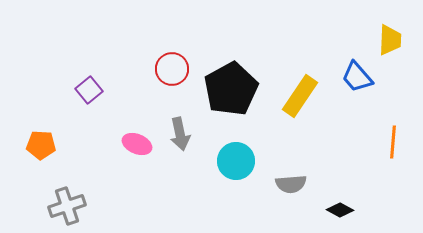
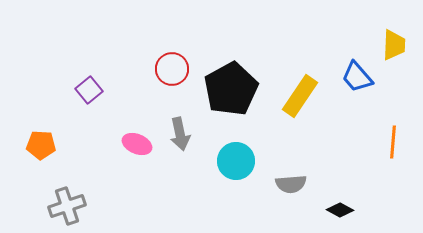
yellow trapezoid: moved 4 px right, 5 px down
